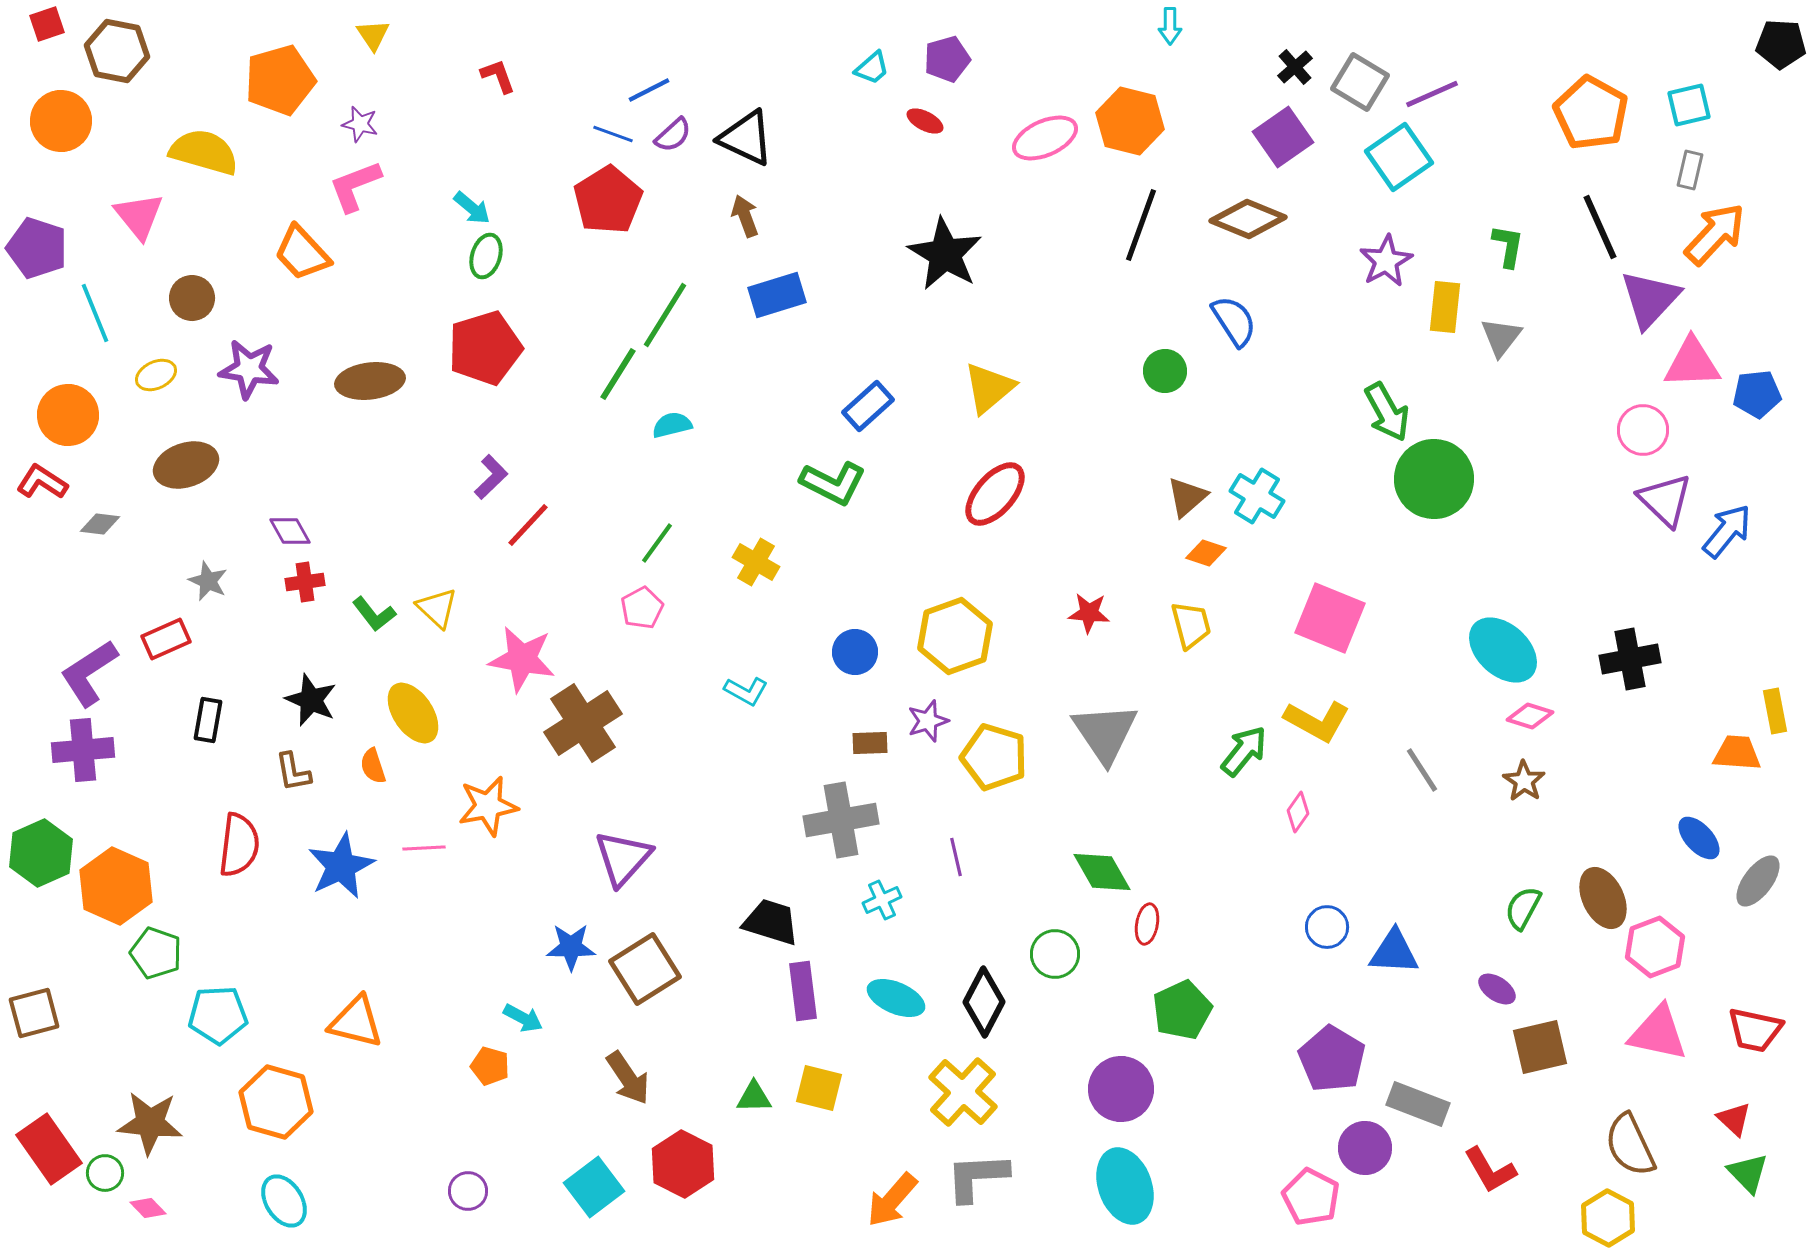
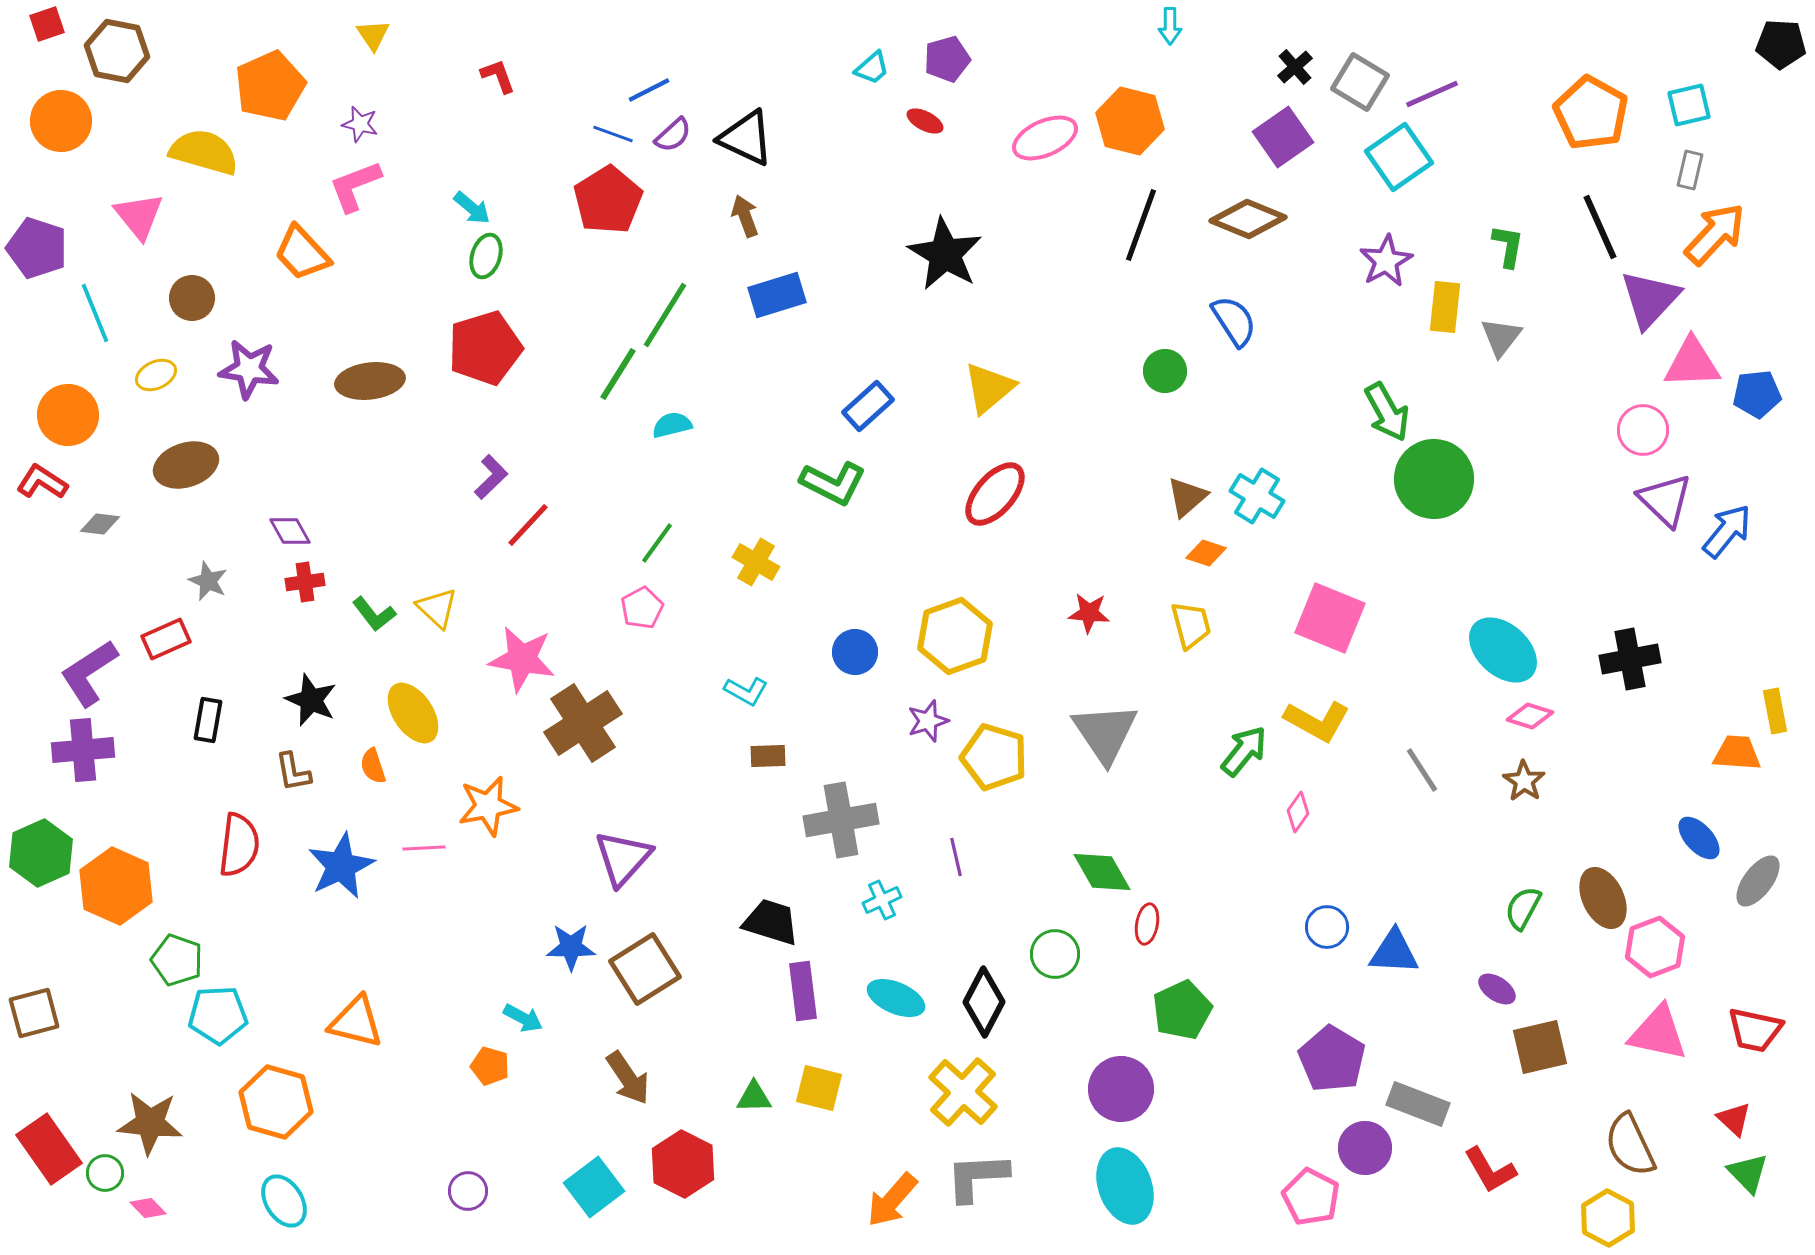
orange pentagon at (280, 80): moved 10 px left, 6 px down; rotated 8 degrees counterclockwise
brown rectangle at (870, 743): moved 102 px left, 13 px down
green pentagon at (156, 953): moved 21 px right, 7 px down
